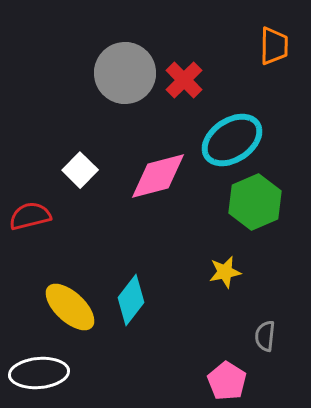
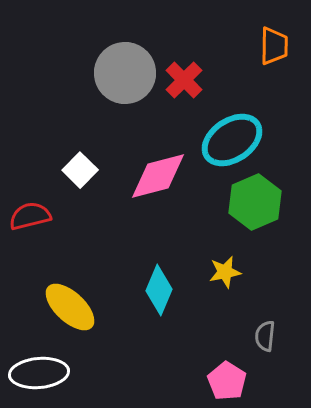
cyan diamond: moved 28 px right, 10 px up; rotated 15 degrees counterclockwise
